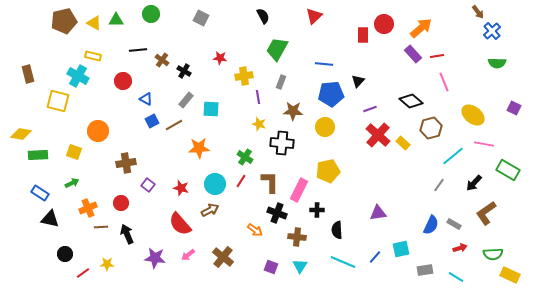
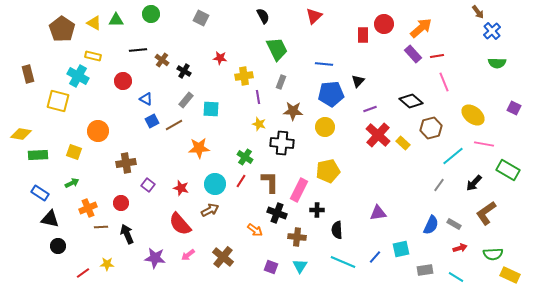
brown pentagon at (64, 21): moved 2 px left, 8 px down; rotated 25 degrees counterclockwise
green trapezoid at (277, 49): rotated 125 degrees clockwise
black circle at (65, 254): moved 7 px left, 8 px up
